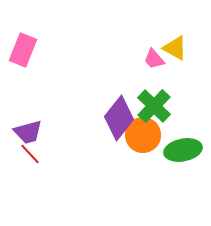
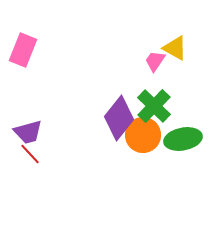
pink trapezoid: moved 1 px right, 2 px down; rotated 75 degrees clockwise
green ellipse: moved 11 px up
